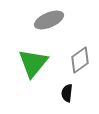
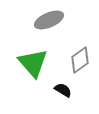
green triangle: rotated 20 degrees counterclockwise
black semicircle: moved 4 px left, 3 px up; rotated 114 degrees clockwise
